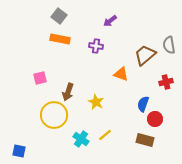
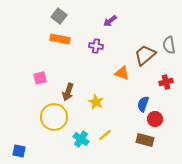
orange triangle: moved 1 px right, 1 px up
yellow circle: moved 2 px down
